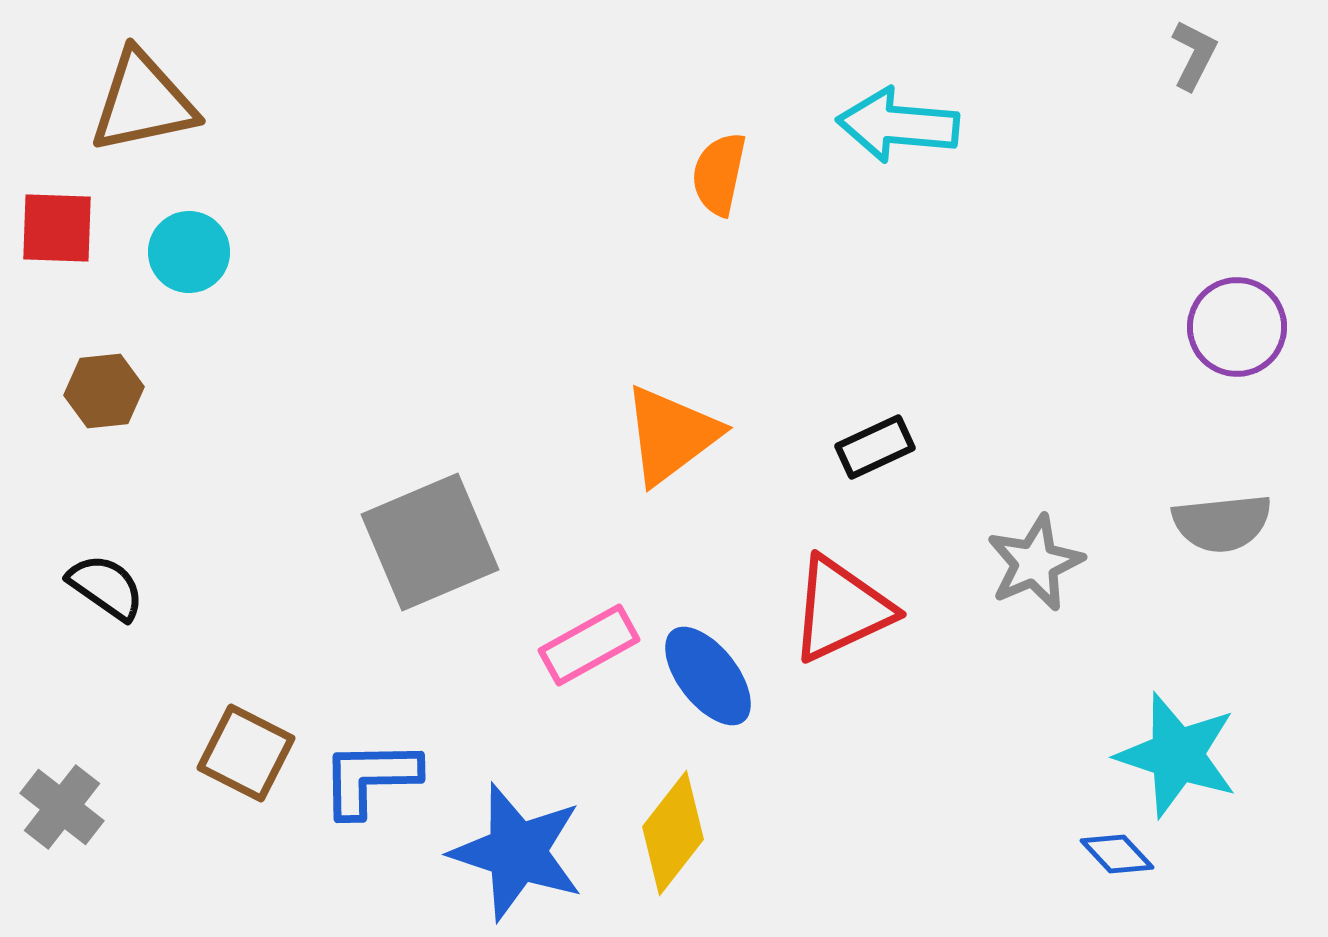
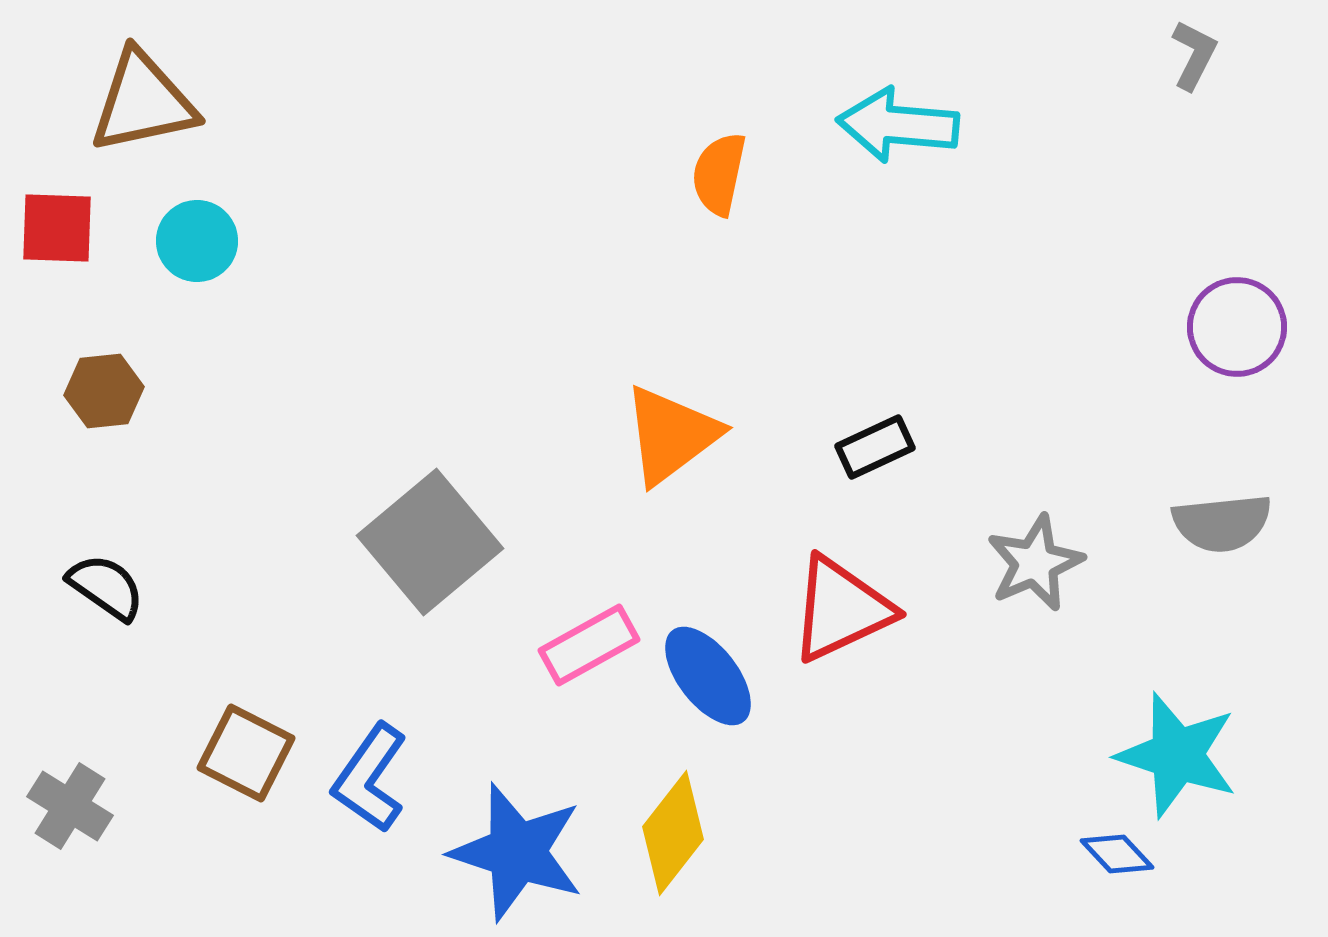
cyan circle: moved 8 px right, 11 px up
gray square: rotated 17 degrees counterclockwise
blue L-shape: rotated 54 degrees counterclockwise
gray cross: moved 8 px right, 1 px up; rotated 6 degrees counterclockwise
